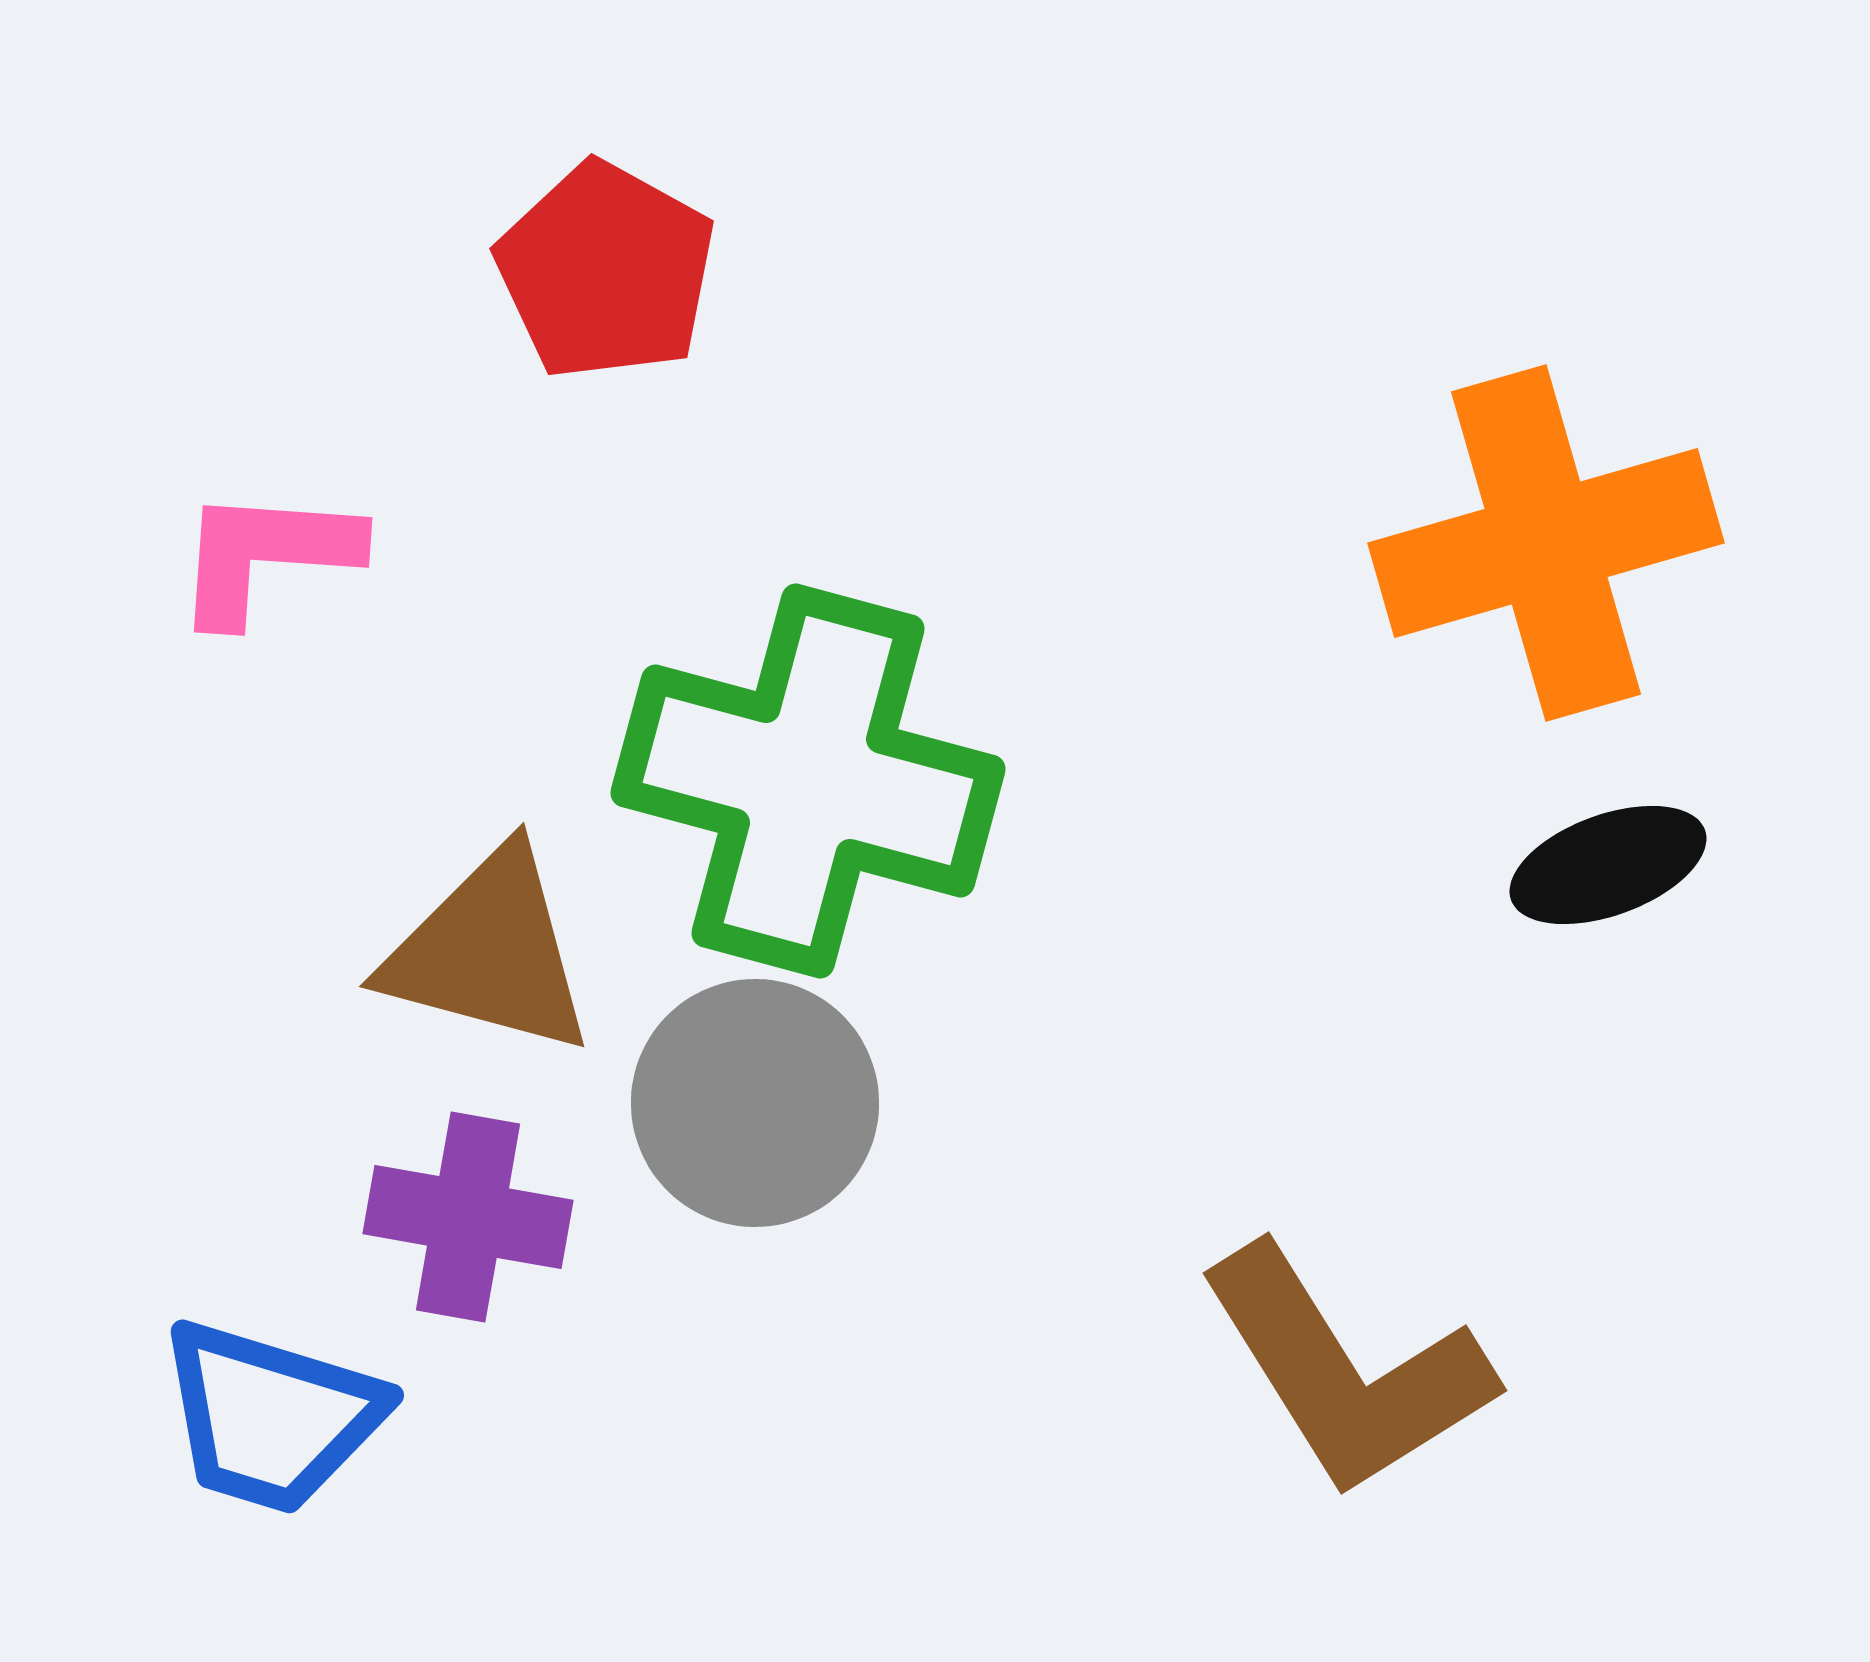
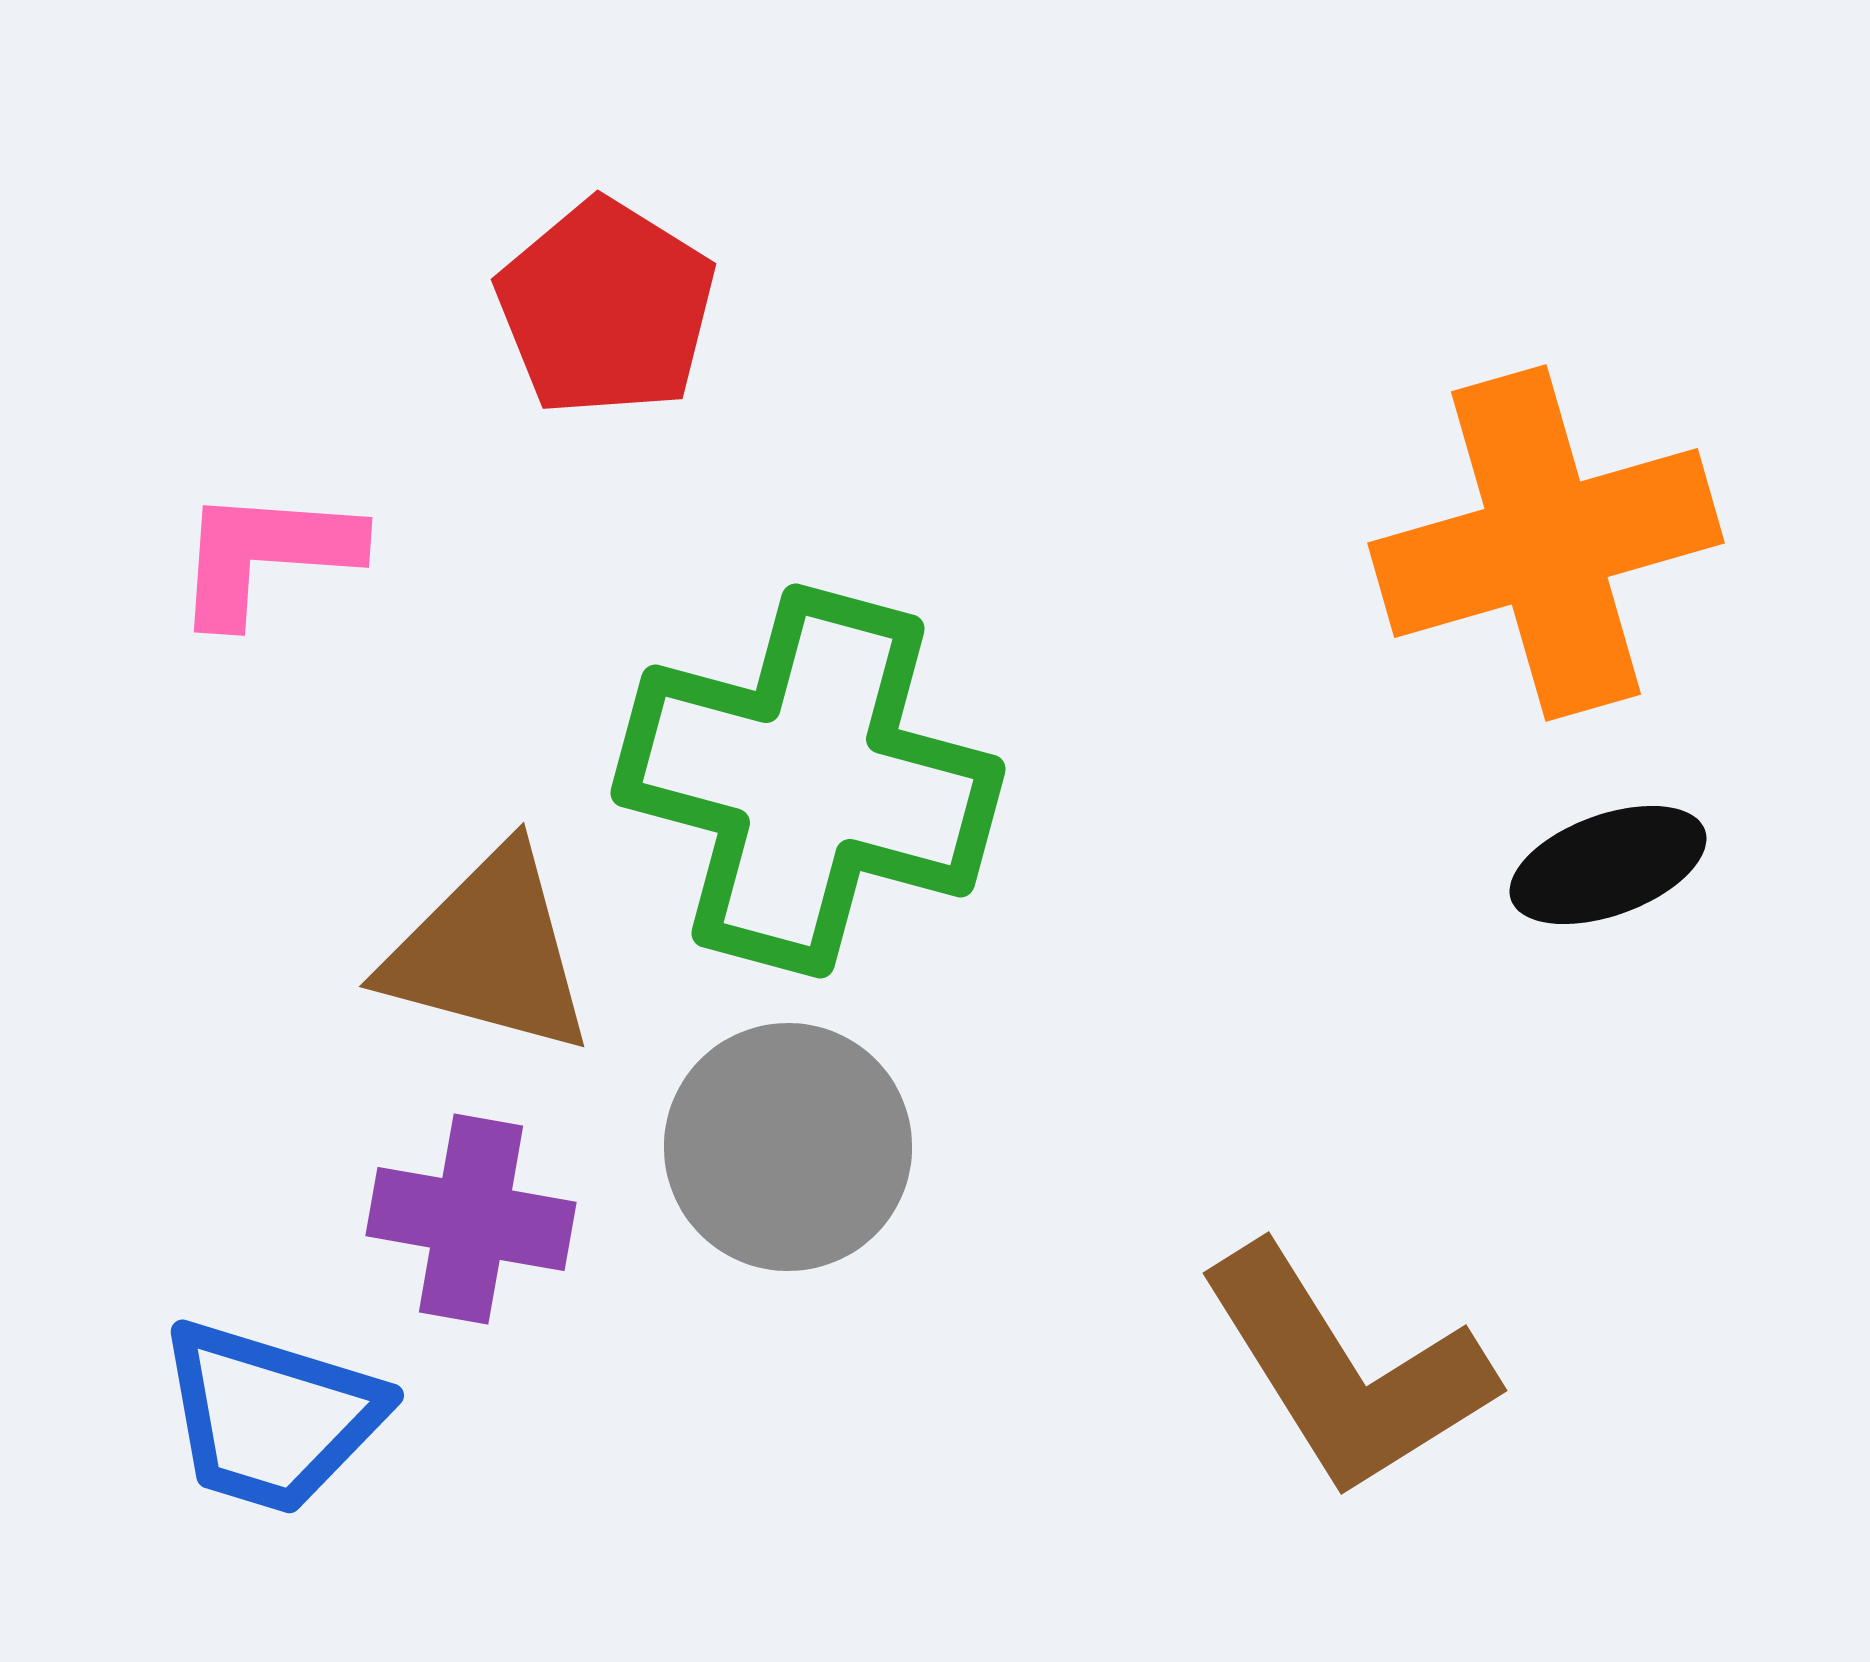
red pentagon: moved 37 px down; rotated 3 degrees clockwise
gray circle: moved 33 px right, 44 px down
purple cross: moved 3 px right, 2 px down
